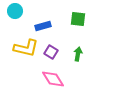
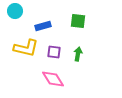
green square: moved 2 px down
purple square: moved 3 px right; rotated 24 degrees counterclockwise
